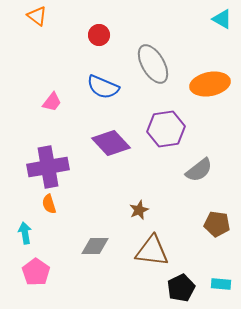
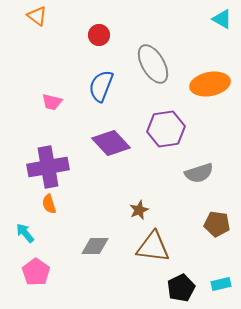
blue semicircle: moved 2 px left, 1 px up; rotated 88 degrees clockwise
pink trapezoid: rotated 65 degrees clockwise
gray semicircle: moved 3 px down; rotated 20 degrees clockwise
cyan arrow: rotated 30 degrees counterclockwise
brown triangle: moved 1 px right, 4 px up
cyan rectangle: rotated 18 degrees counterclockwise
